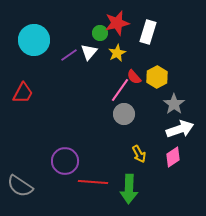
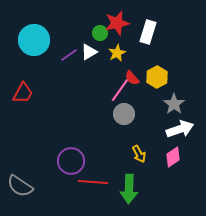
white triangle: rotated 18 degrees clockwise
red semicircle: moved 2 px left, 1 px down
purple circle: moved 6 px right
